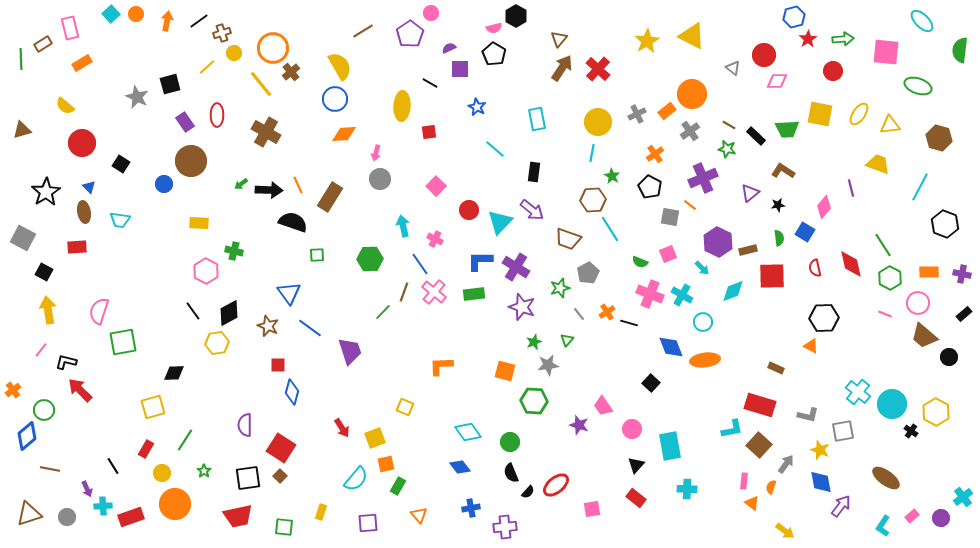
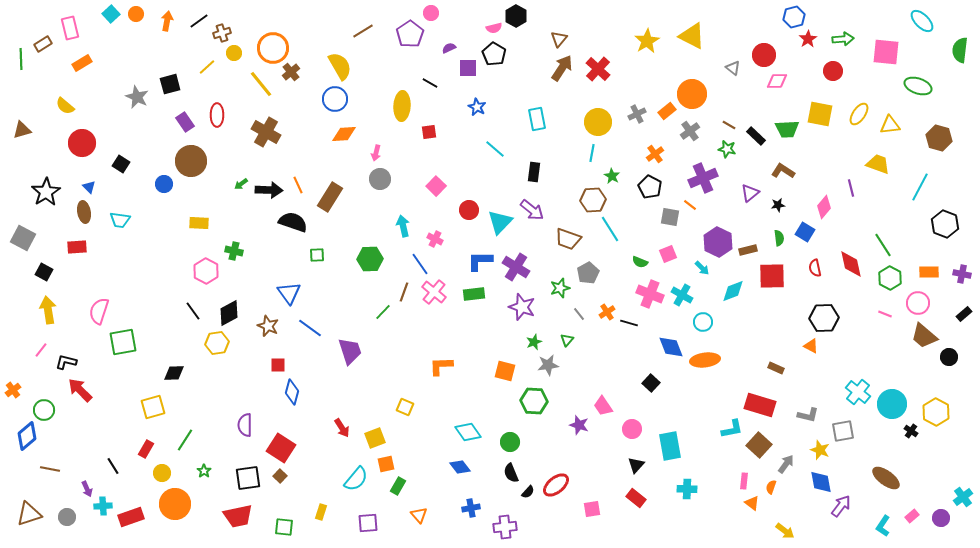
purple square at (460, 69): moved 8 px right, 1 px up
